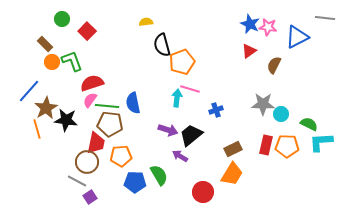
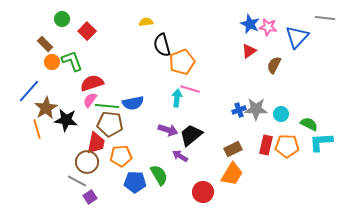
blue triangle at (297, 37): rotated 20 degrees counterclockwise
blue semicircle at (133, 103): rotated 90 degrees counterclockwise
gray star at (263, 104): moved 7 px left, 5 px down
blue cross at (216, 110): moved 23 px right
